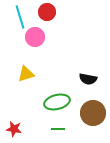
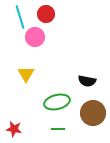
red circle: moved 1 px left, 2 px down
yellow triangle: rotated 42 degrees counterclockwise
black semicircle: moved 1 px left, 2 px down
